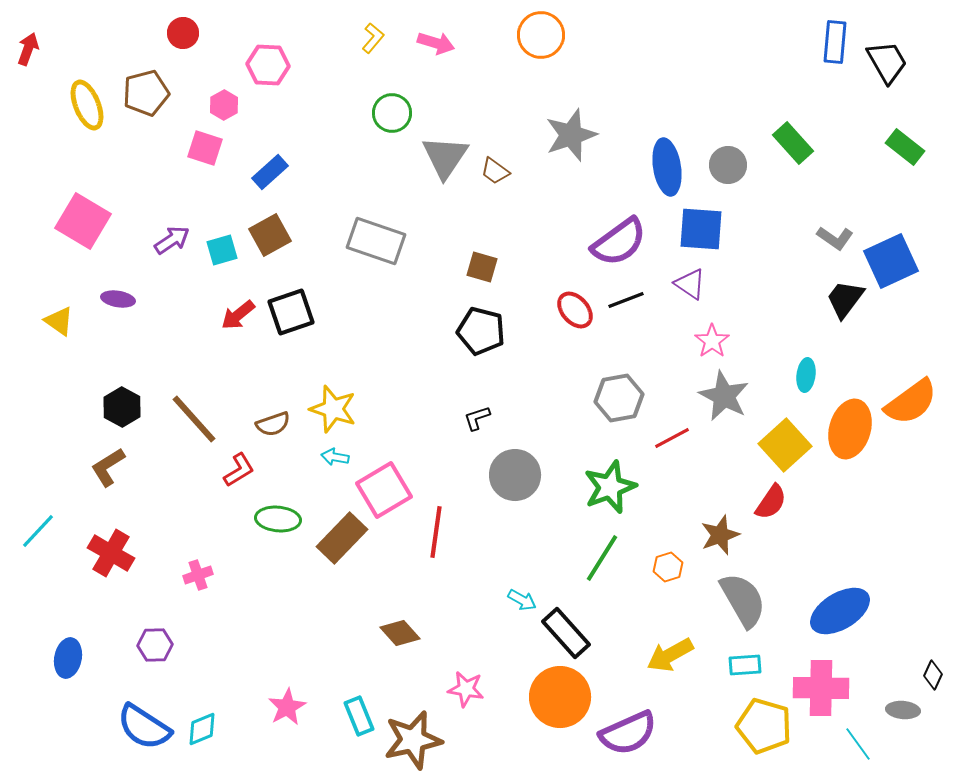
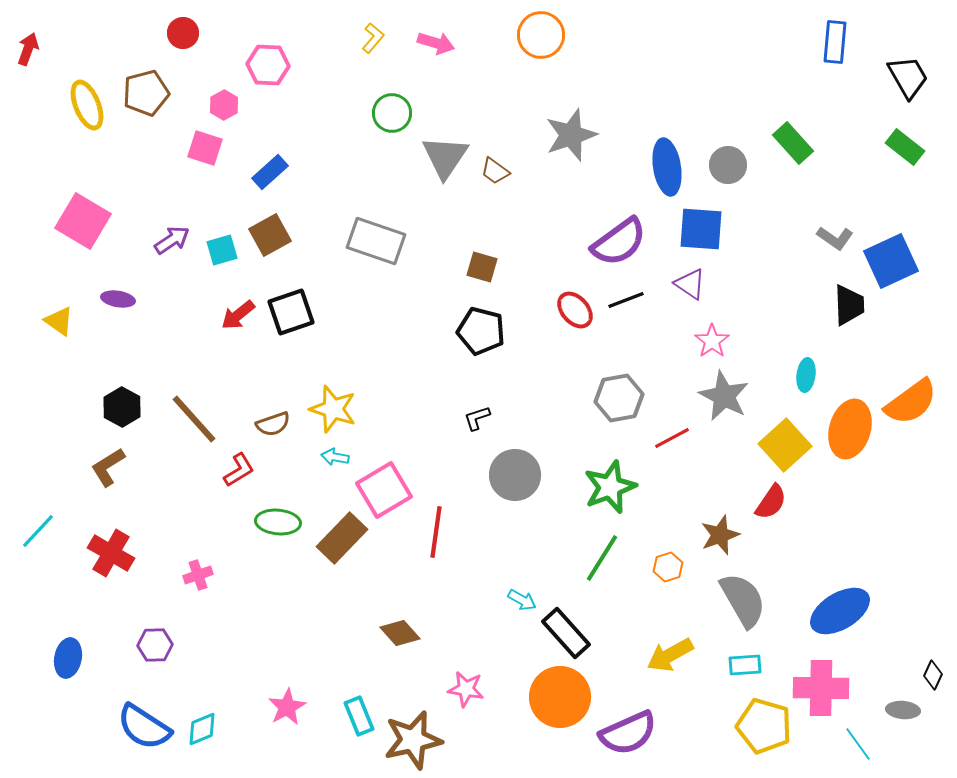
black trapezoid at (887, 62): moved 21 px right, 15 px down
black trapezoid at (845, 299): moved 4 px right, 6 px down; rotated 141 degrees clockwise
green ellipse at (278, 519): moved 3 px down
